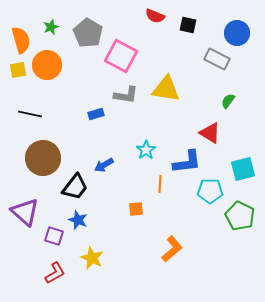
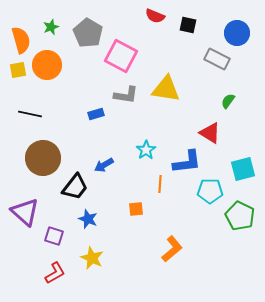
blue star: moved 10 px right, 1 px up
